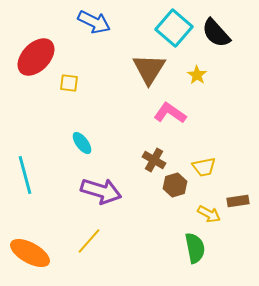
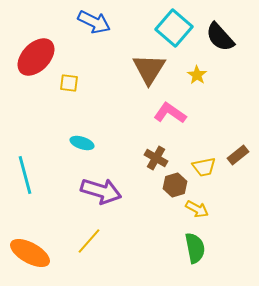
black semicircle: moved 4 px right, 4 px down
cyan ellipse: rotated 35 degrees counterclockwise
brown cross: moved 2 px right, 2 px up
brown rectangle: moved 46 px up; rotated 30 degrees counterclockwise
yellow arrow: moved 12 px left, 5 px up
